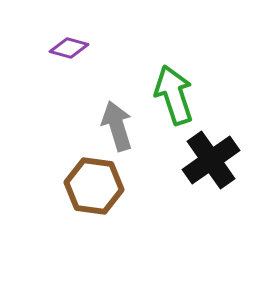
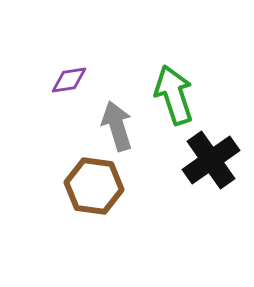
purple diamond: moved 32 px down; rotated 24 degrees counterclockwise
